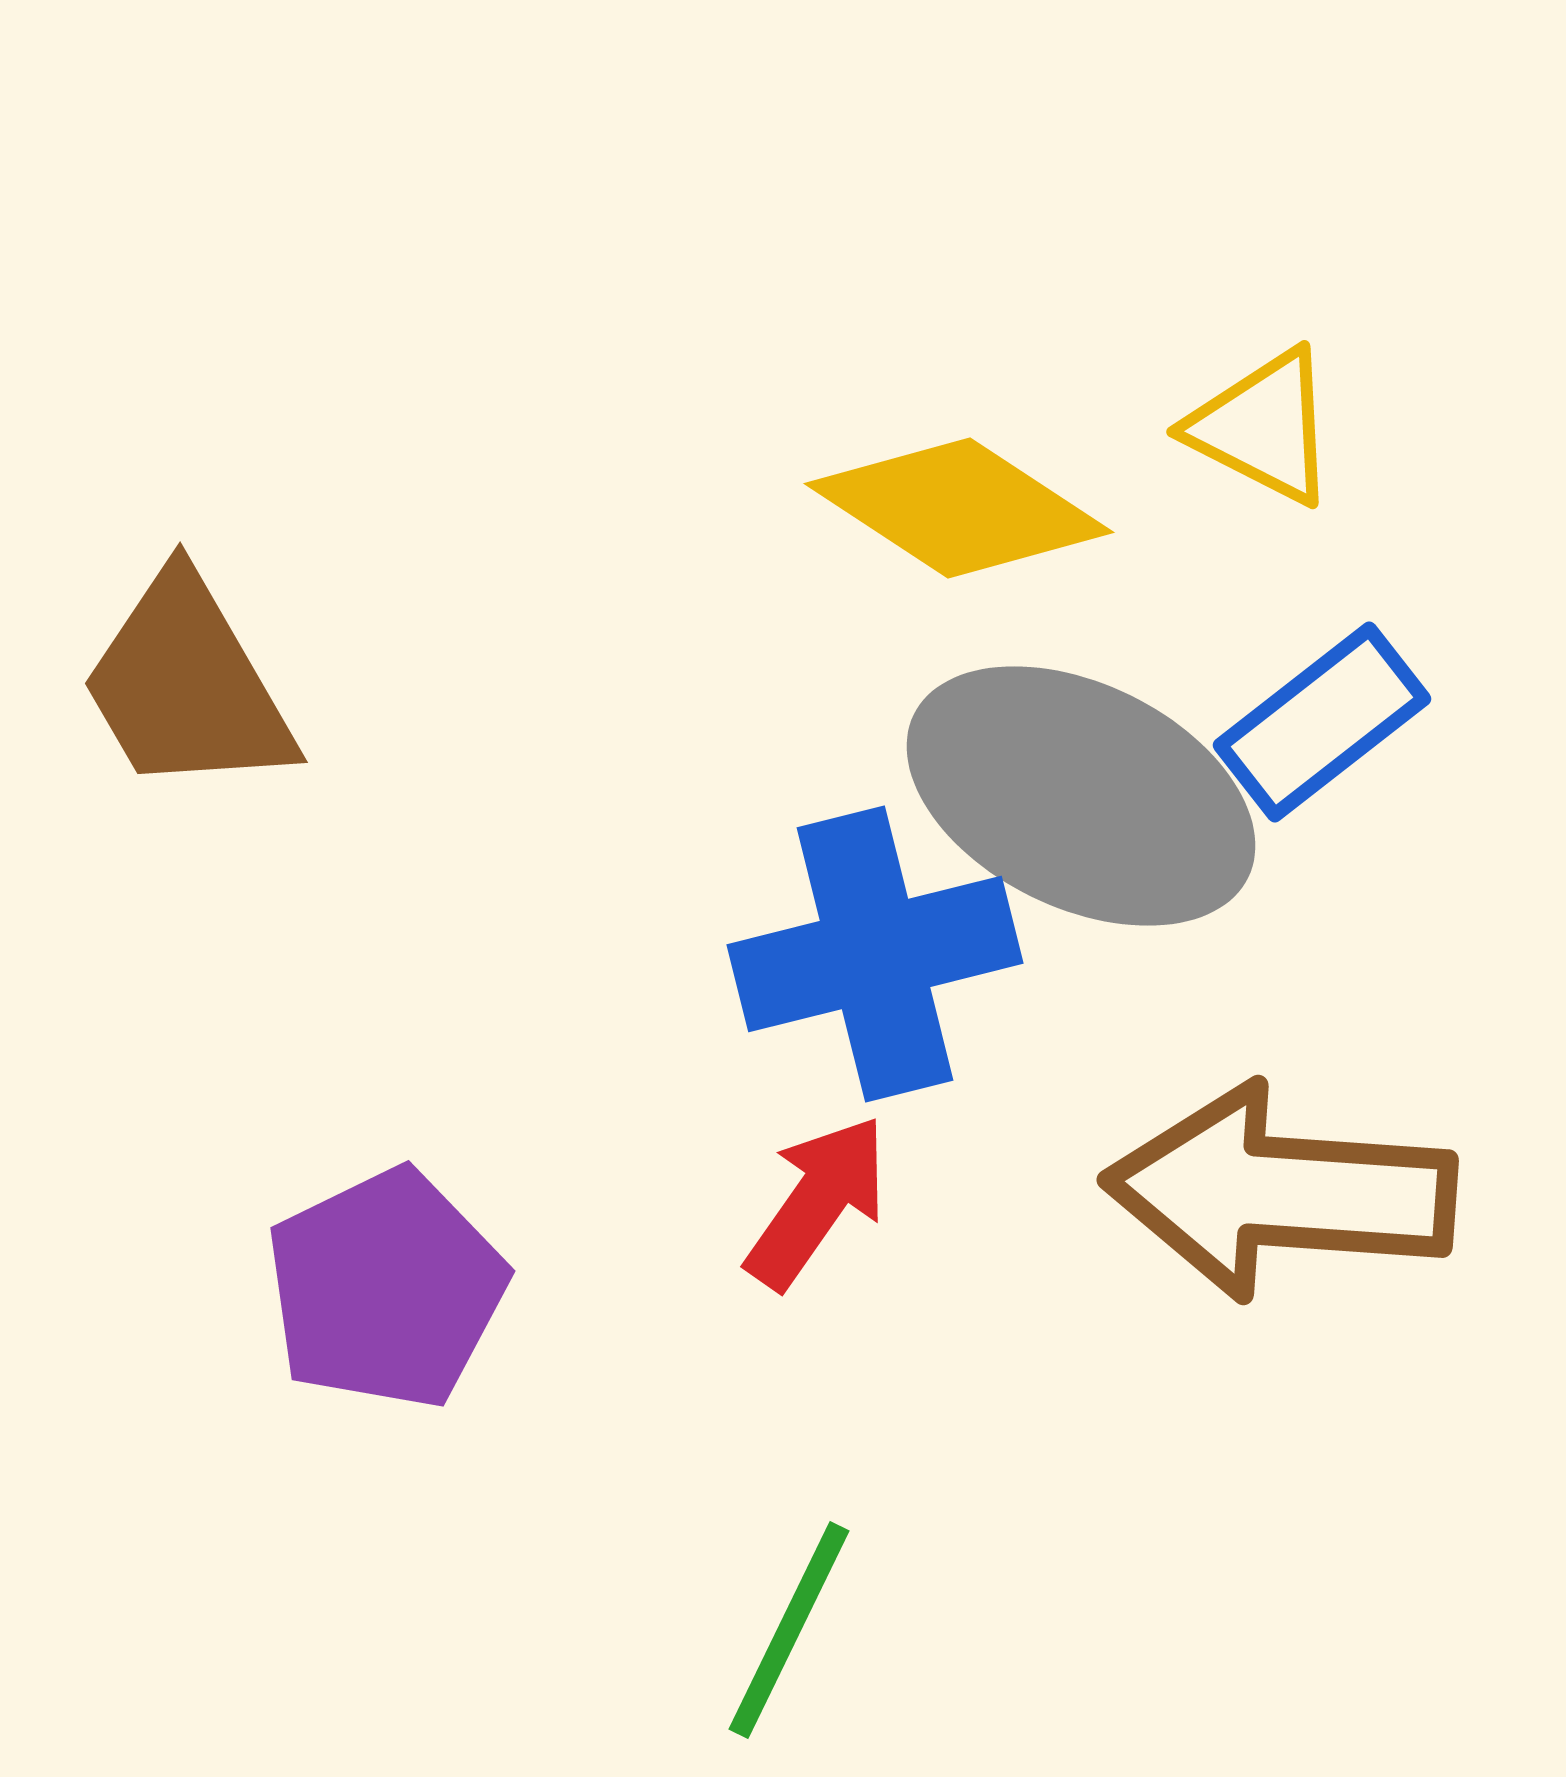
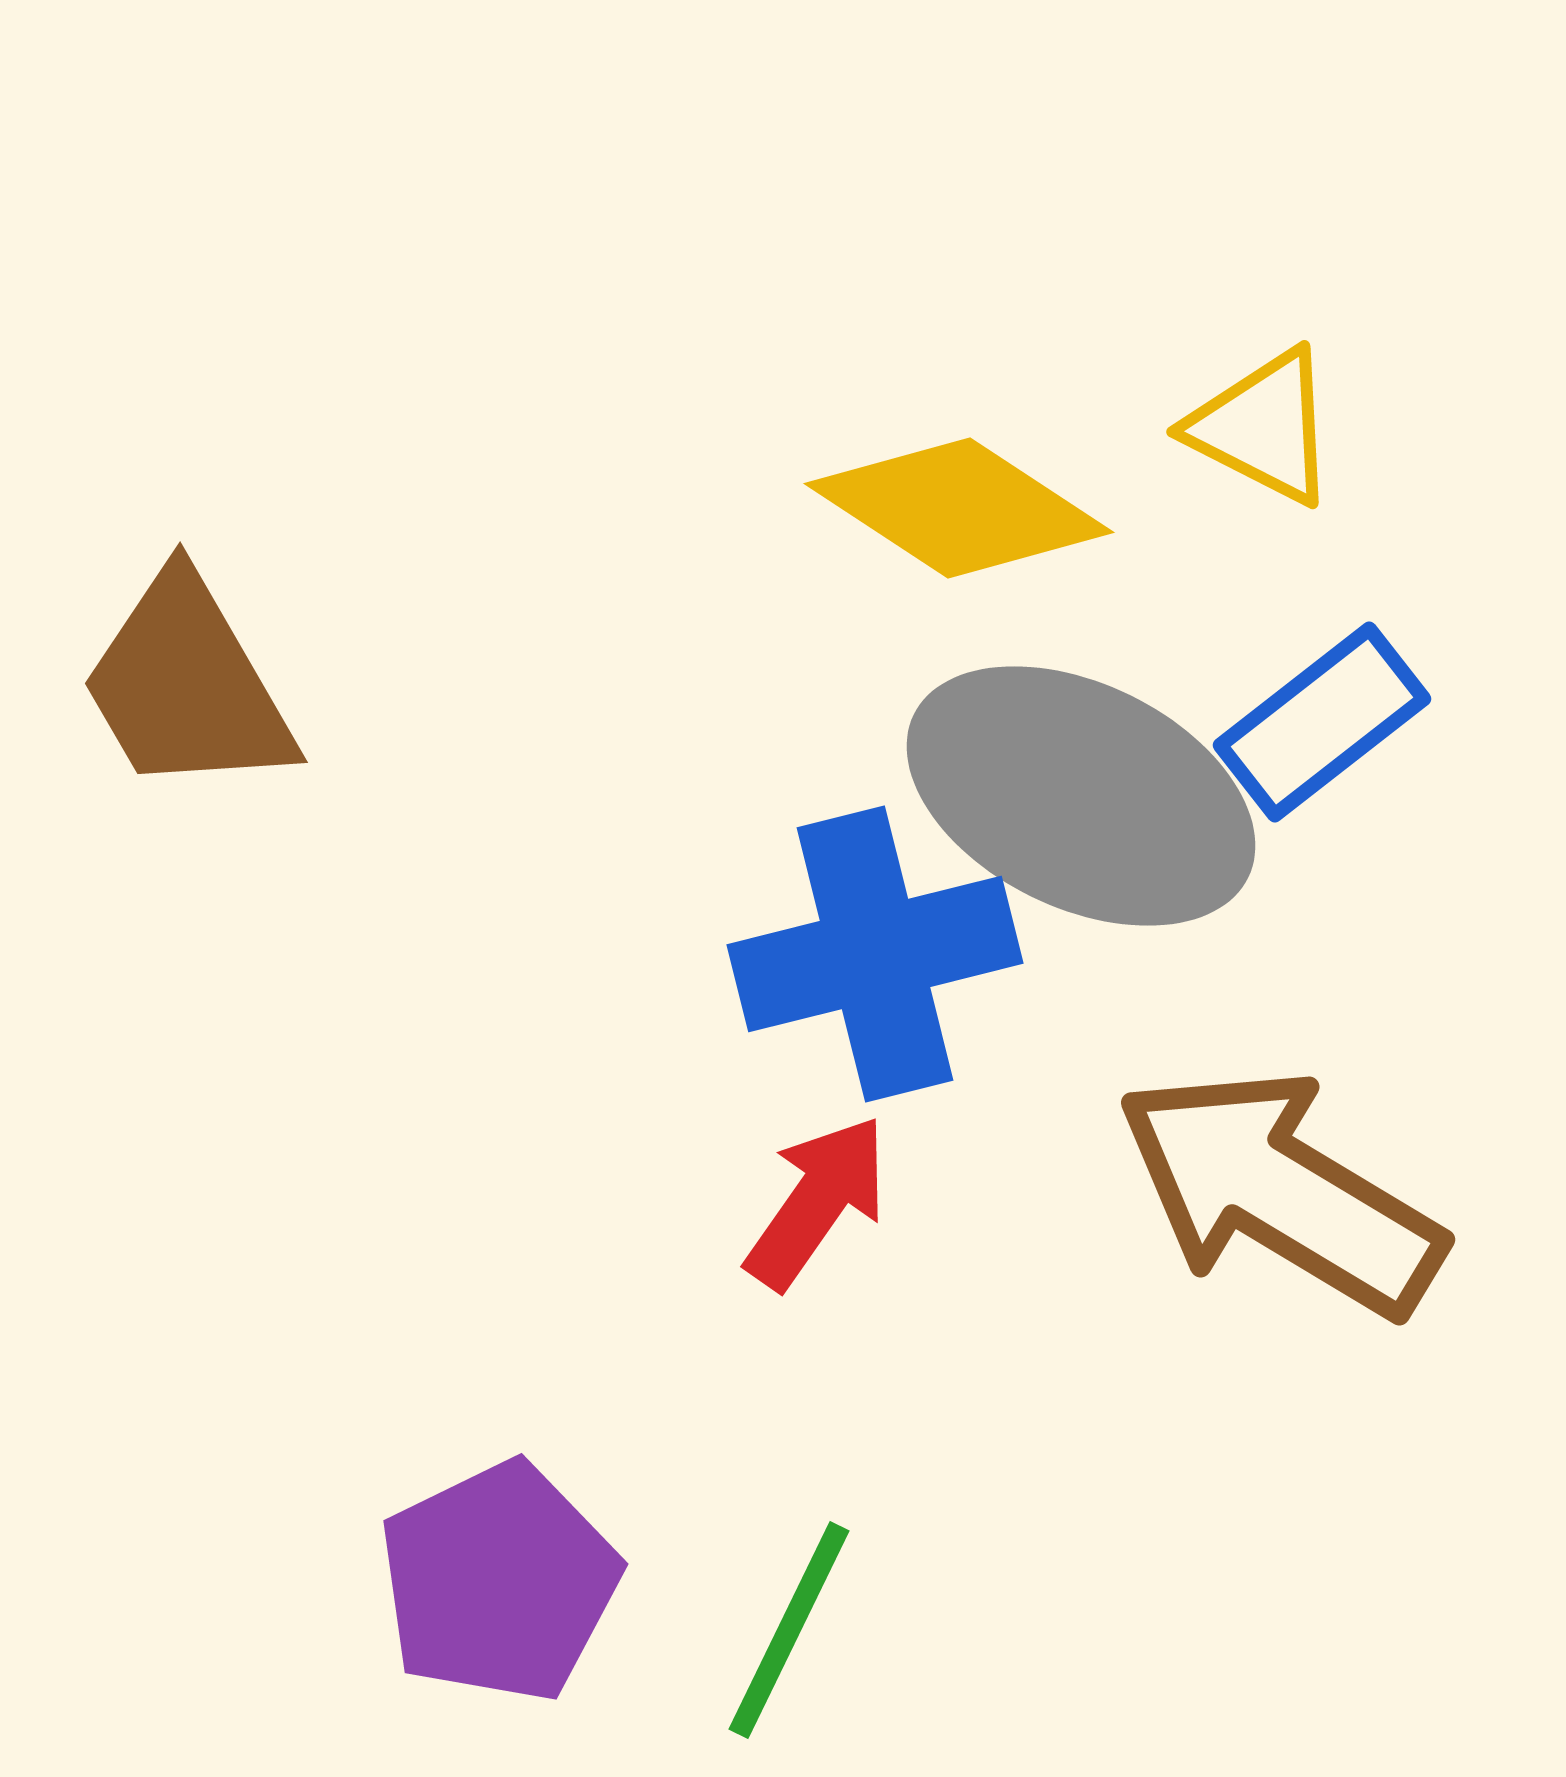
brown arrow: rotated 27 degrees clockwise
purple pentagon: moved 113 px right, 293 px down
